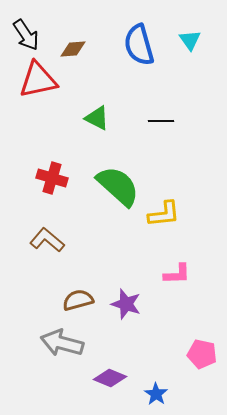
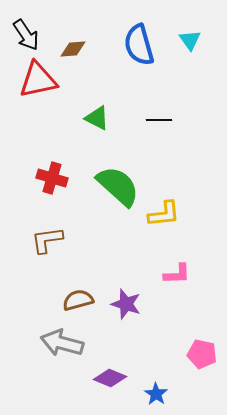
black line: moved 2 px left, 1 px up
brown L-shape: rotated 48 degrees counterclockwise
